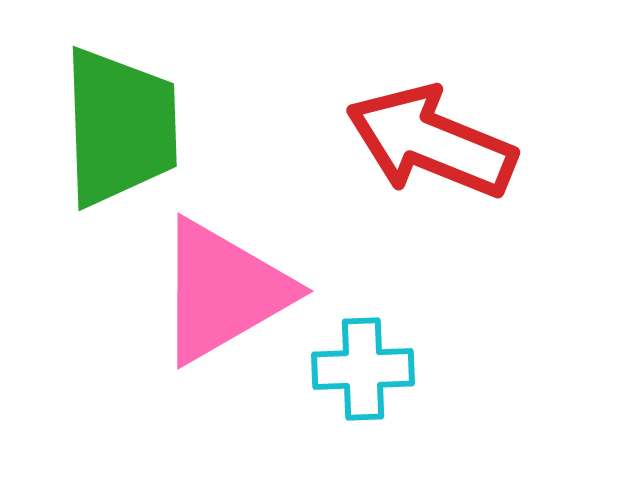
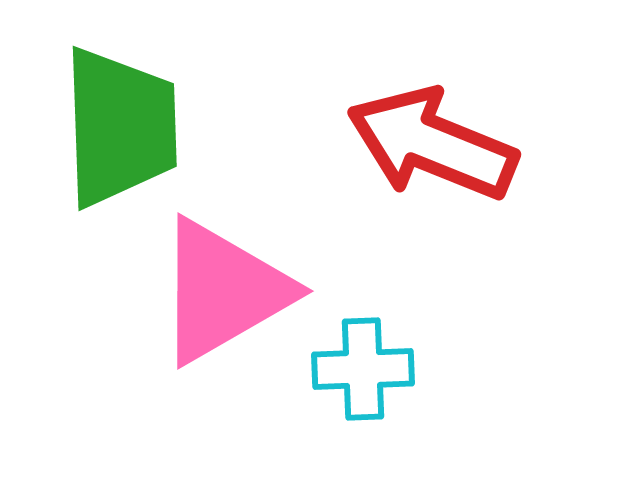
red arrow: moved 1 px right, 2 px down
